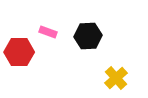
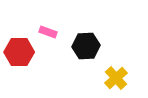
black hexagon: moved 2 px left, 10 px down
